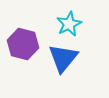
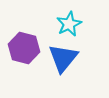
purple hexagon: moved 1 px right, 4 px down
